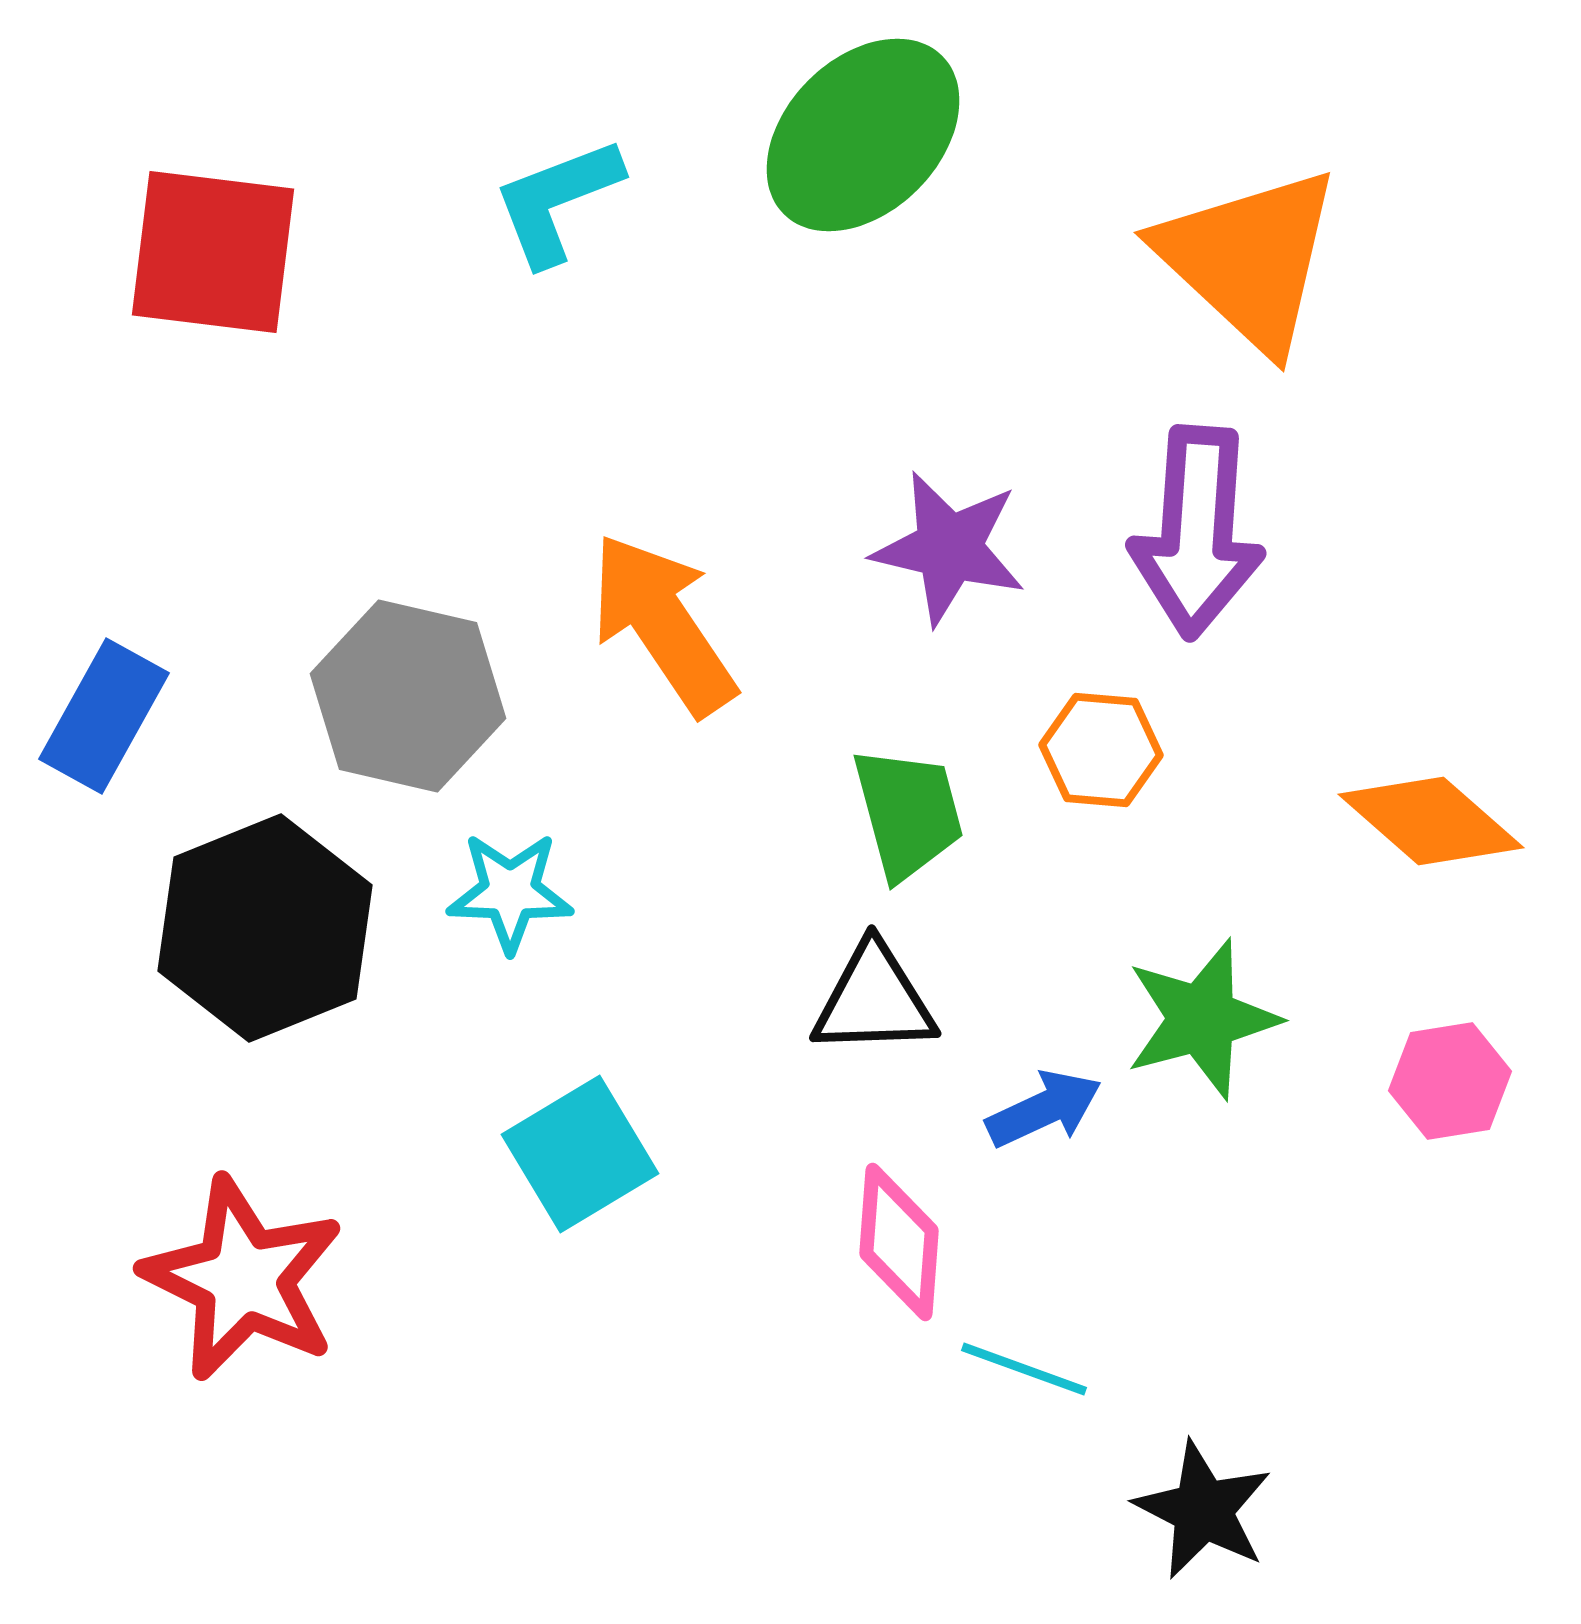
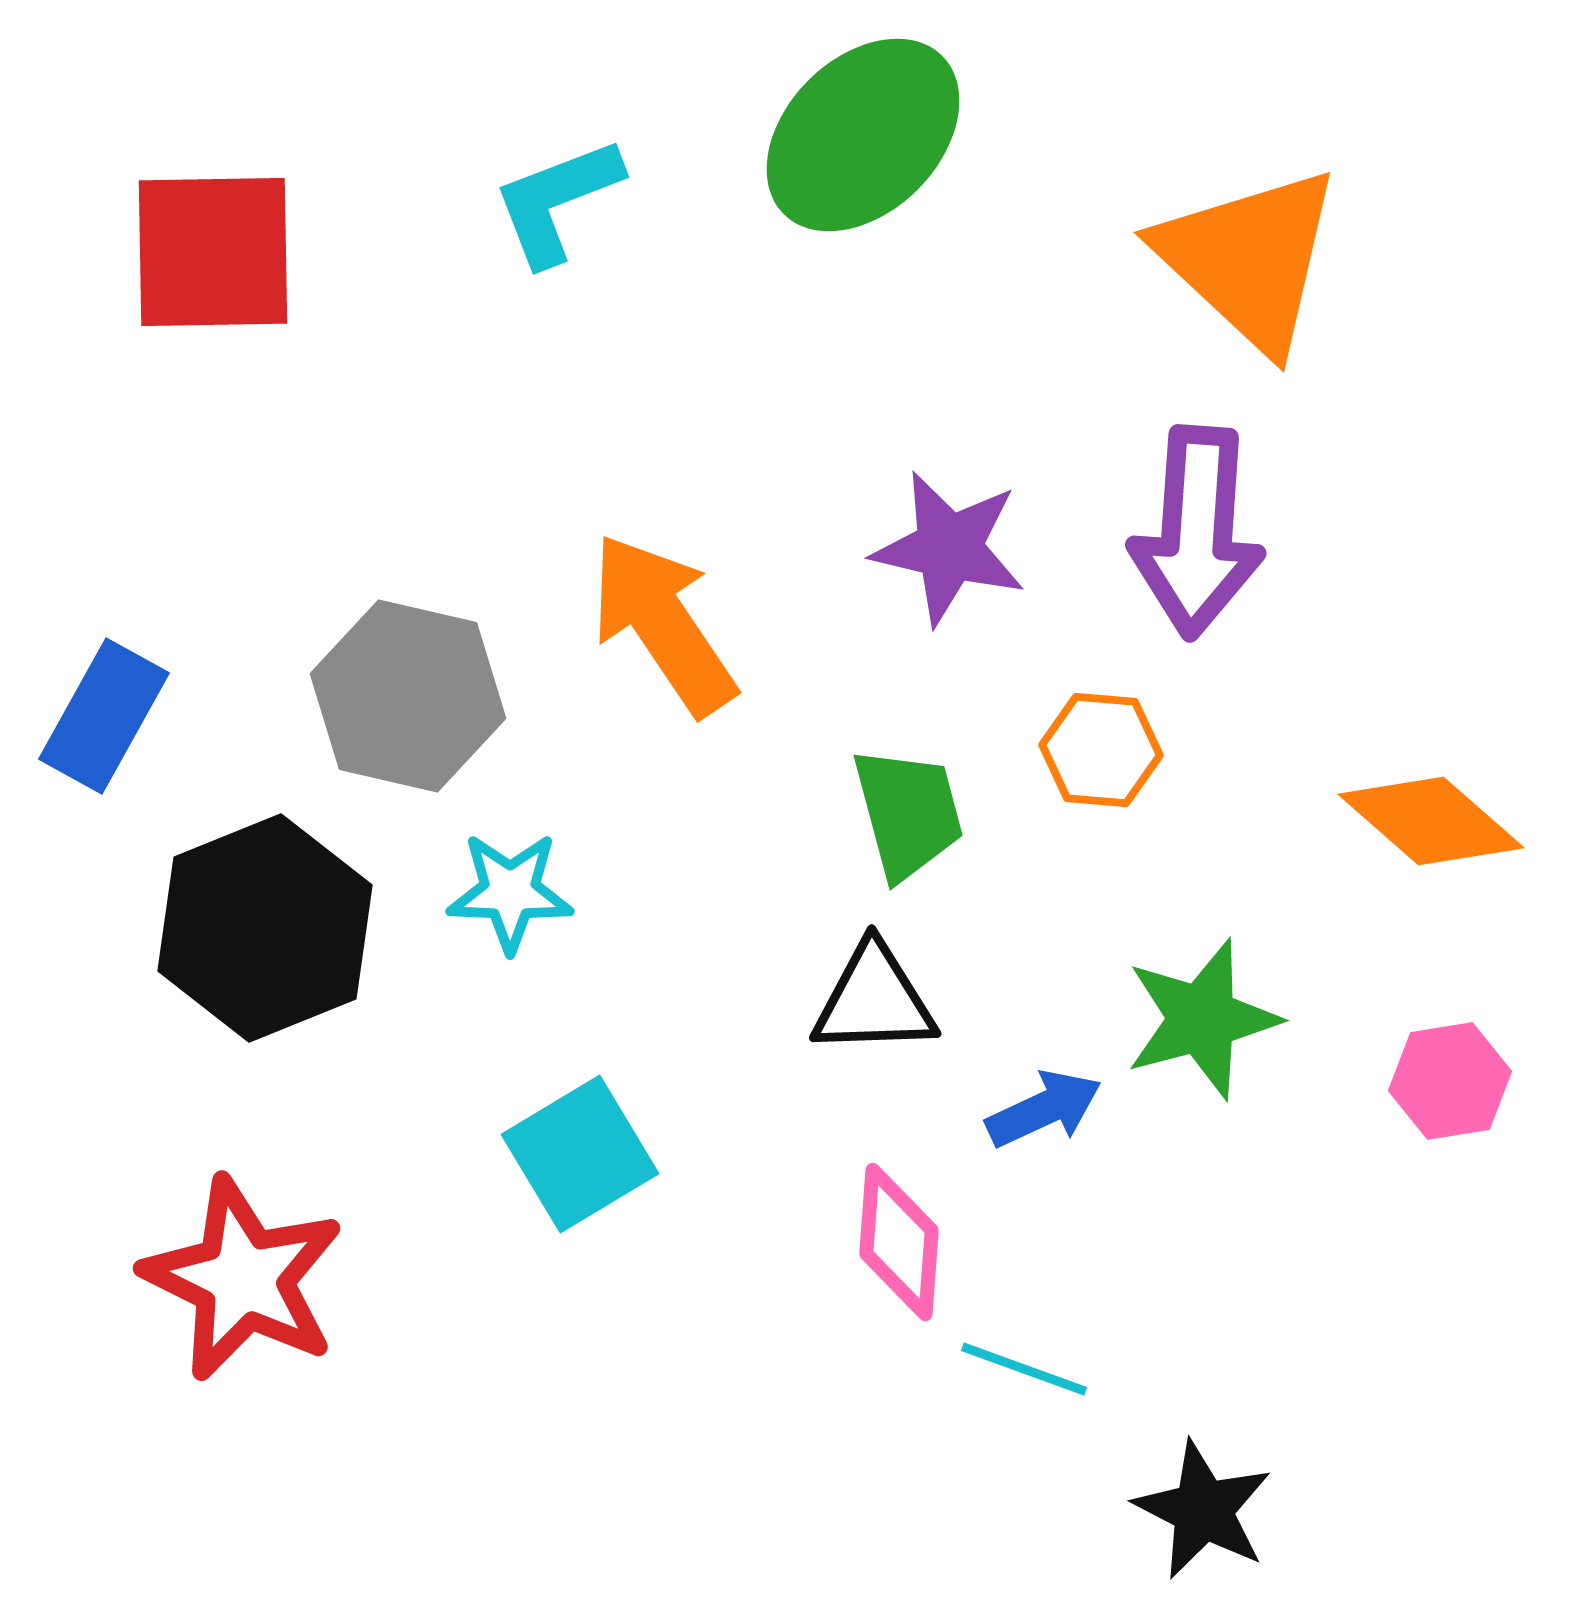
red square: rotated 8 degrees counterclockwise
